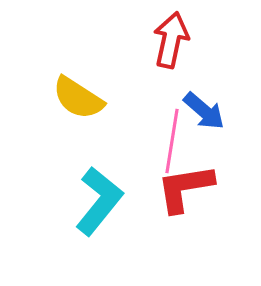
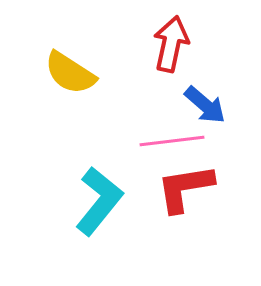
red arrow: moved 4 px down
yellow semicircle: moved 8 px left, 25 px up
blue arrow: moved 1 px right, 6 px up
pink line: rotated 74 degrees clockwise
